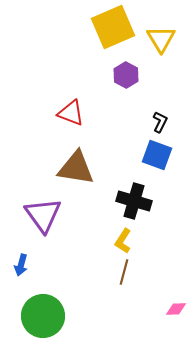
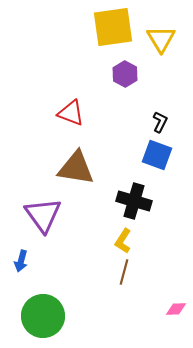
yellow square: rotated 15 degrees clockwise
purple hexagon: moved 1 px left, 1 px up
blue arrow: moved 4 px up
